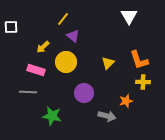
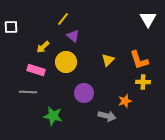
white triangle: moved 19 px right, 3 px down
yellow triangle: moved 3 px up
orange star: moved 1 px left
green star: moved 1 px right
